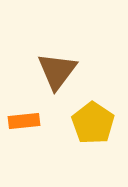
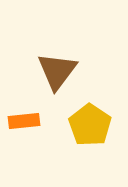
yellow pentagon: moved 3 px left, 2 px down
